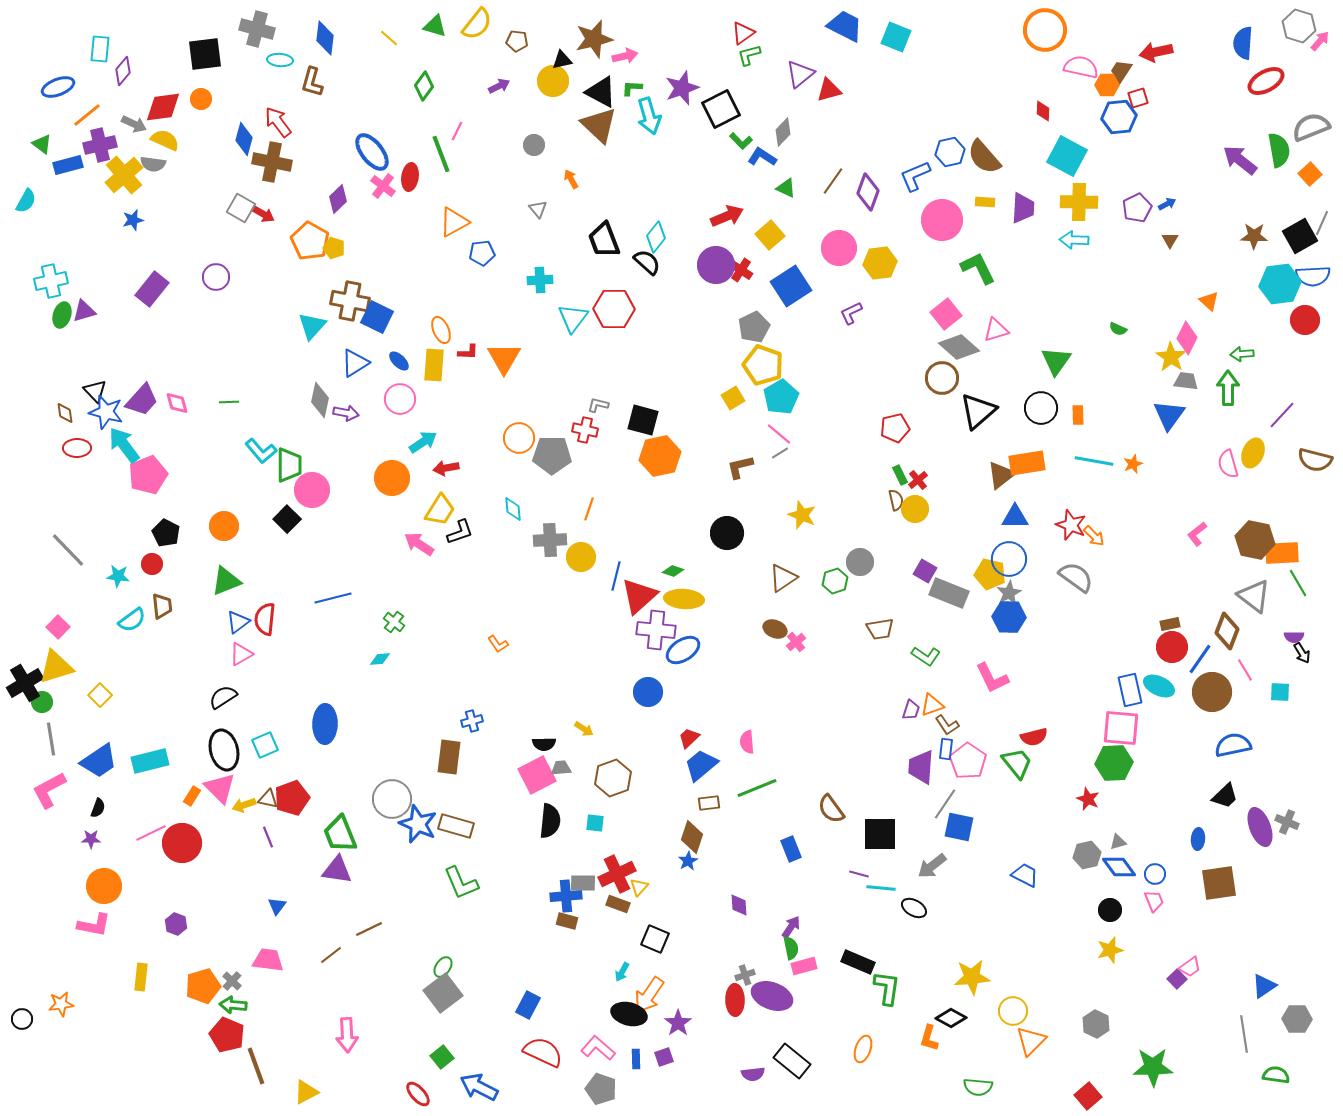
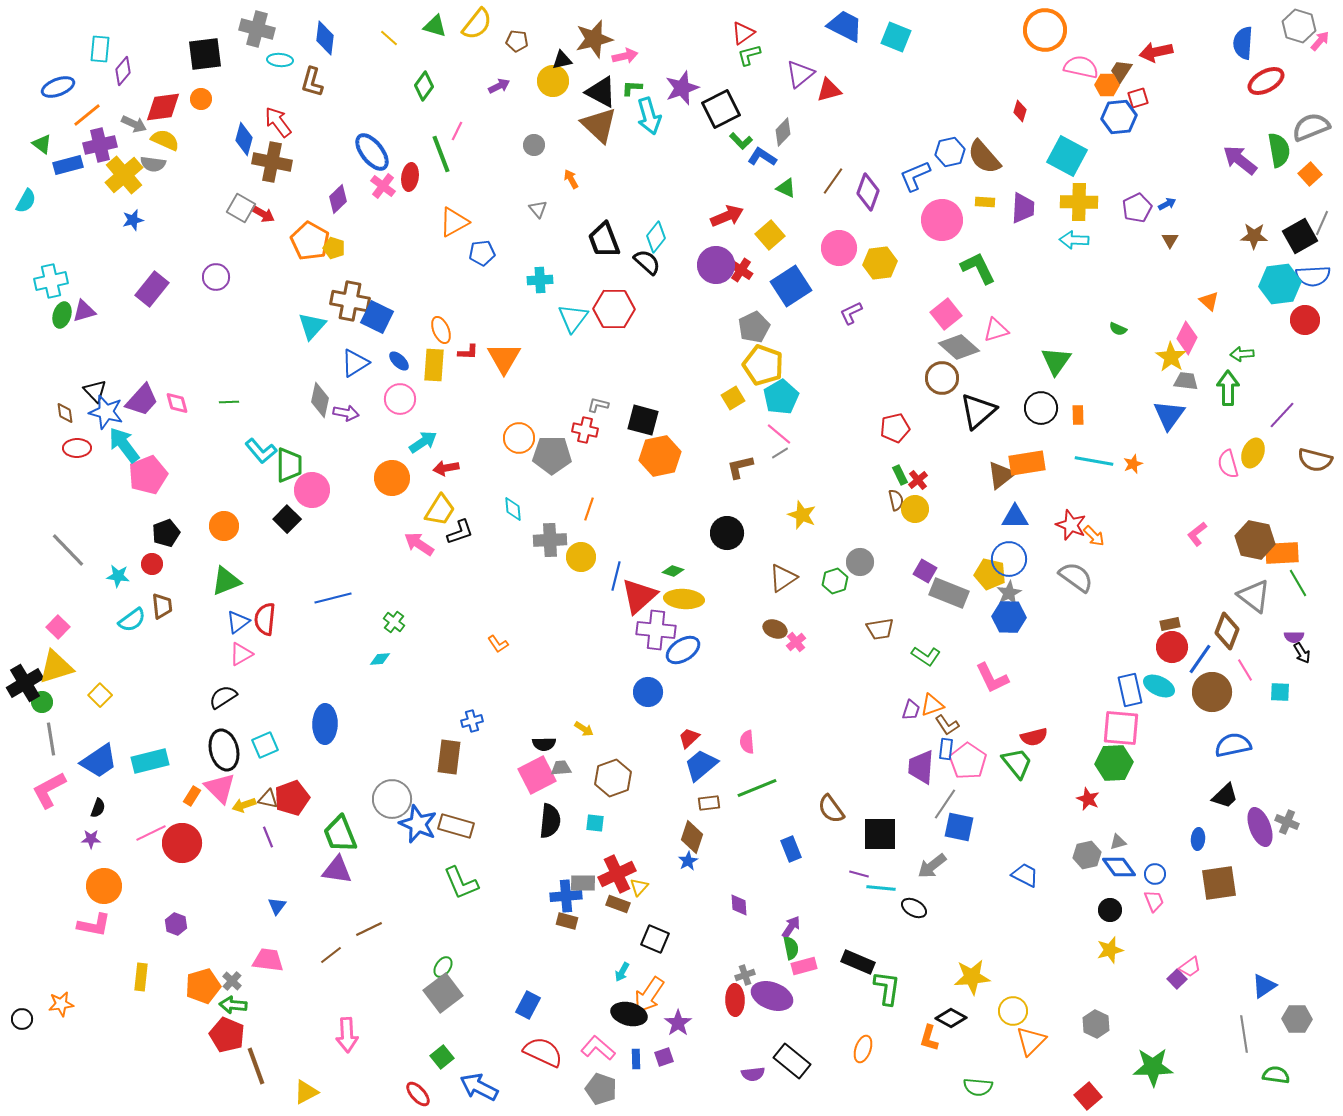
red diamond at (1043, 111): moved 23 px left; rotated 15 degrees clockwise
black pentagon at (166, 533): rotated 24 degrees clockwise
